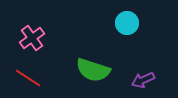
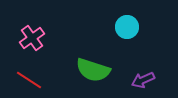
cyan circle: moved 4 px down
red line: moved 1 px right, 2 px down
